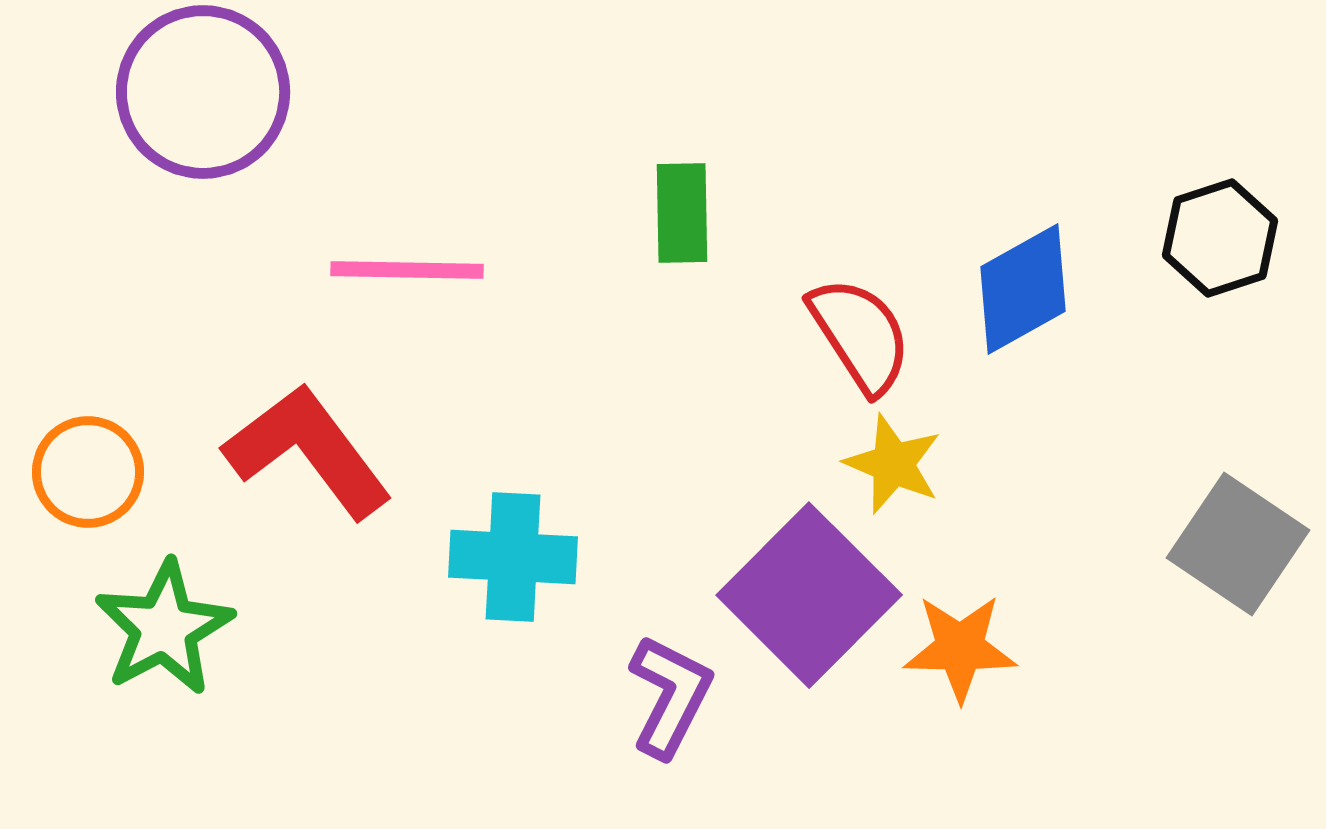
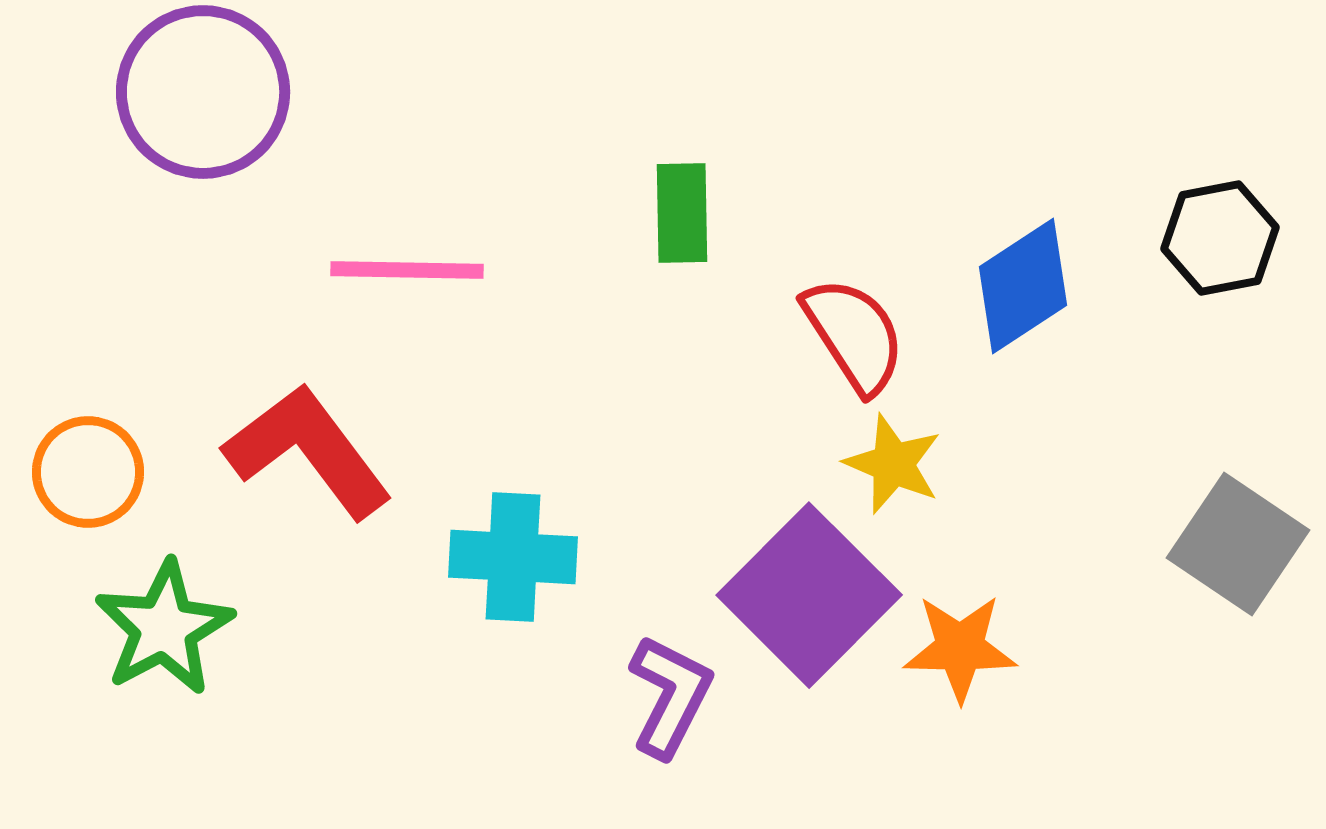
black hexagon: rotated 7 degrees clockwise
blue diamond: moved 3 px up; rotated 4 degrees counterclockwise
red semicircle: moved 6 px left
